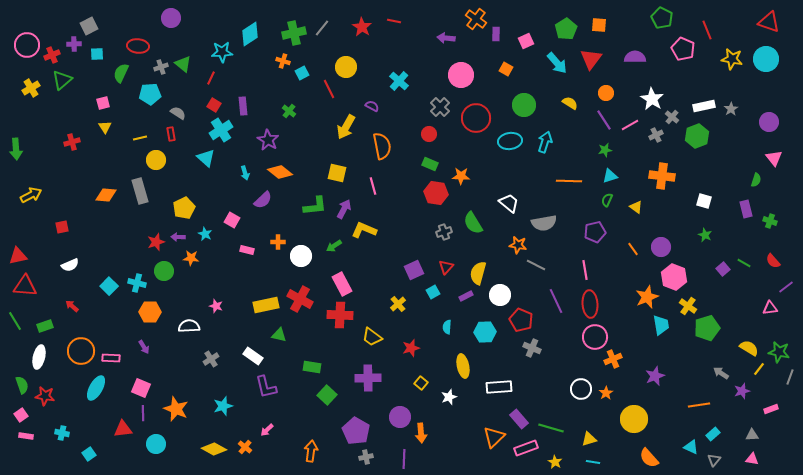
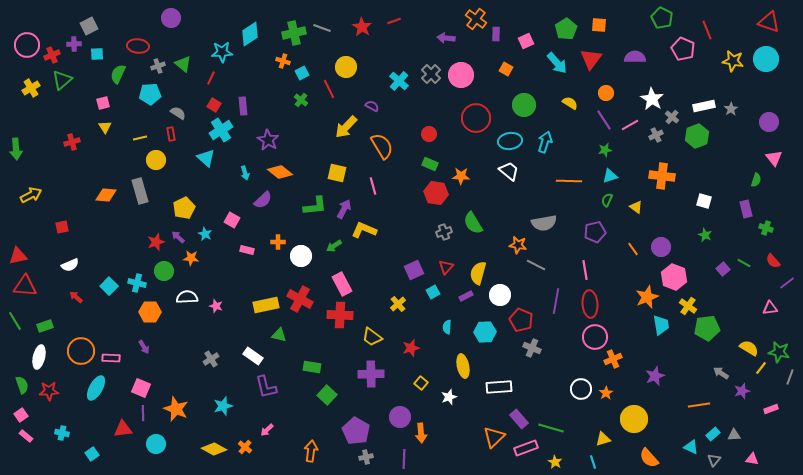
red line at (394, 21): rotated 32 degrees counterclockwise
gray line at (322, 28): rotated 72 degrees clockwise
yellow star at (732, 59): moved 1 px right, 2 px down
gray cross at (161, 67): moved 3 px left, 1 px up
green semicircle at (121, 73): moved 3 px left, 1 px down
gray cross at (440, 107): moved 9 px left, 33 px up
green cross at (289, 111): moved 12 px right, 11 px up
yellow arrow at (346, 127): rotated 15 degrees clockwise
orange semicircle at (382, 146): rotated 20 degrees counterclockwise
white trapezoid at (509, 203): moved 32 px up
green cross at (770, 221): moved 4 px left, 7 px down
purple arrow at (178, 237): rotated 40 degrees clockwise
purple line at (786, 287): moved 1 px right, 4 px up
purple line at (556, 301): rotated 35 degrees clockwise
red arrow at (72, 306): moved 4 px right, 9 px up
white semicircle at (189, 326): moved 2 px left, 29 px up
green pentagon at (707, 328): rotated 10 degrees clockwise
yellow line at (759, 369): moved 2 px right, 1 px up
purple cross at (368, 378): moved 3 px right, 4 px up
red star at (45, 396): moved 4 px right, 5 px up; rotated 12 degrees counterclockwise
gray triangle at (752, 435): moved 18 px left
pink rectangle at (26, 436): rotated 32 degrees clockwise
yellow triangle at (589, 439): moved 14 px right
cyan square at (89, 454): moved 3 px right
cyan line at (593, 462): rotated 64 degrees clockwise
